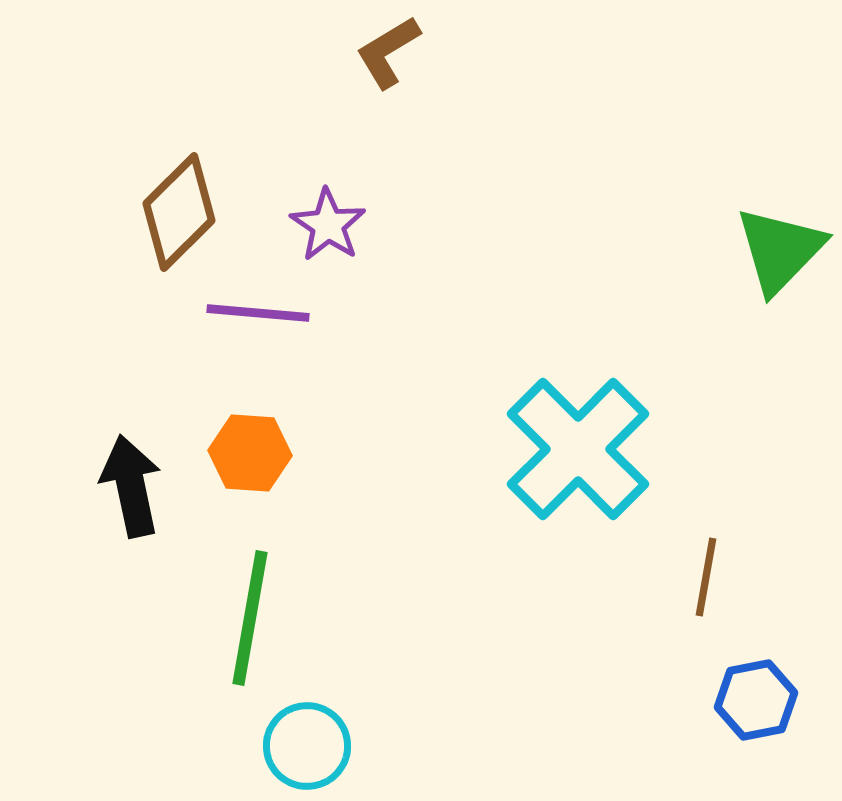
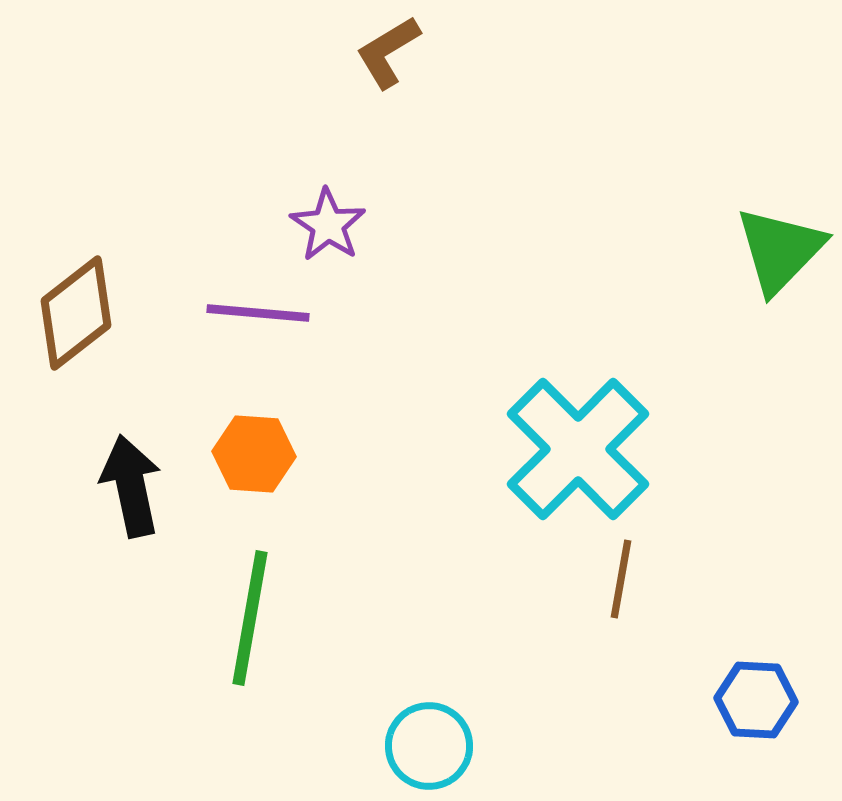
brown diamond: moved 103 px left, 101 px down; rotated 7 degrees clockwise
orange hexagon: moved 4 px right, 1 px down
brown line: moved 85 px left, 2 px down
blue hexagon: rotated 14 degrees clockwise
cyan circle: moved 122 px right
